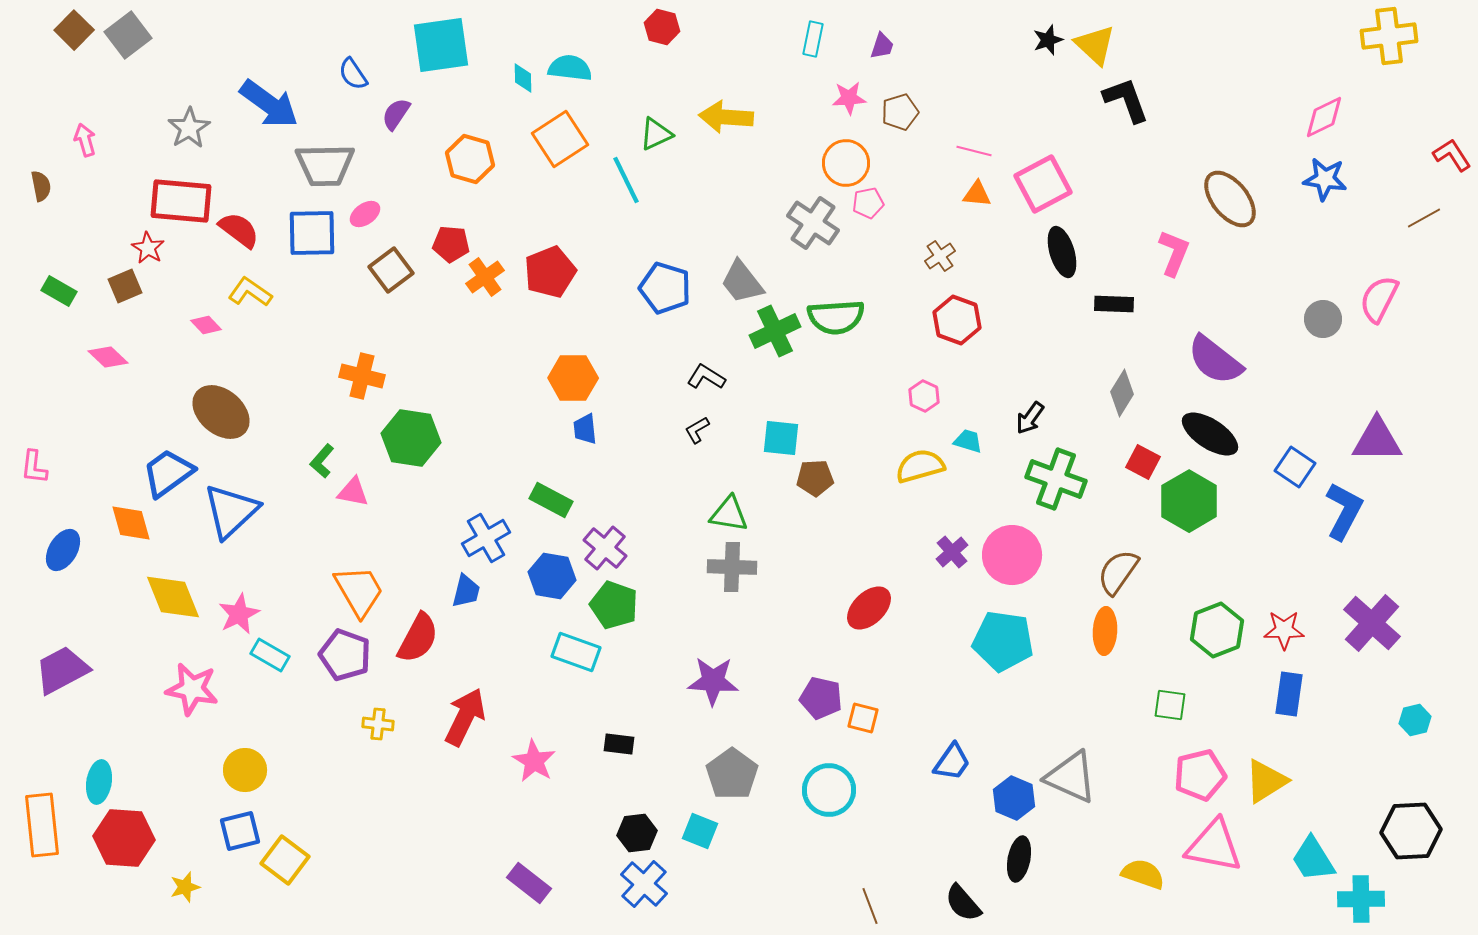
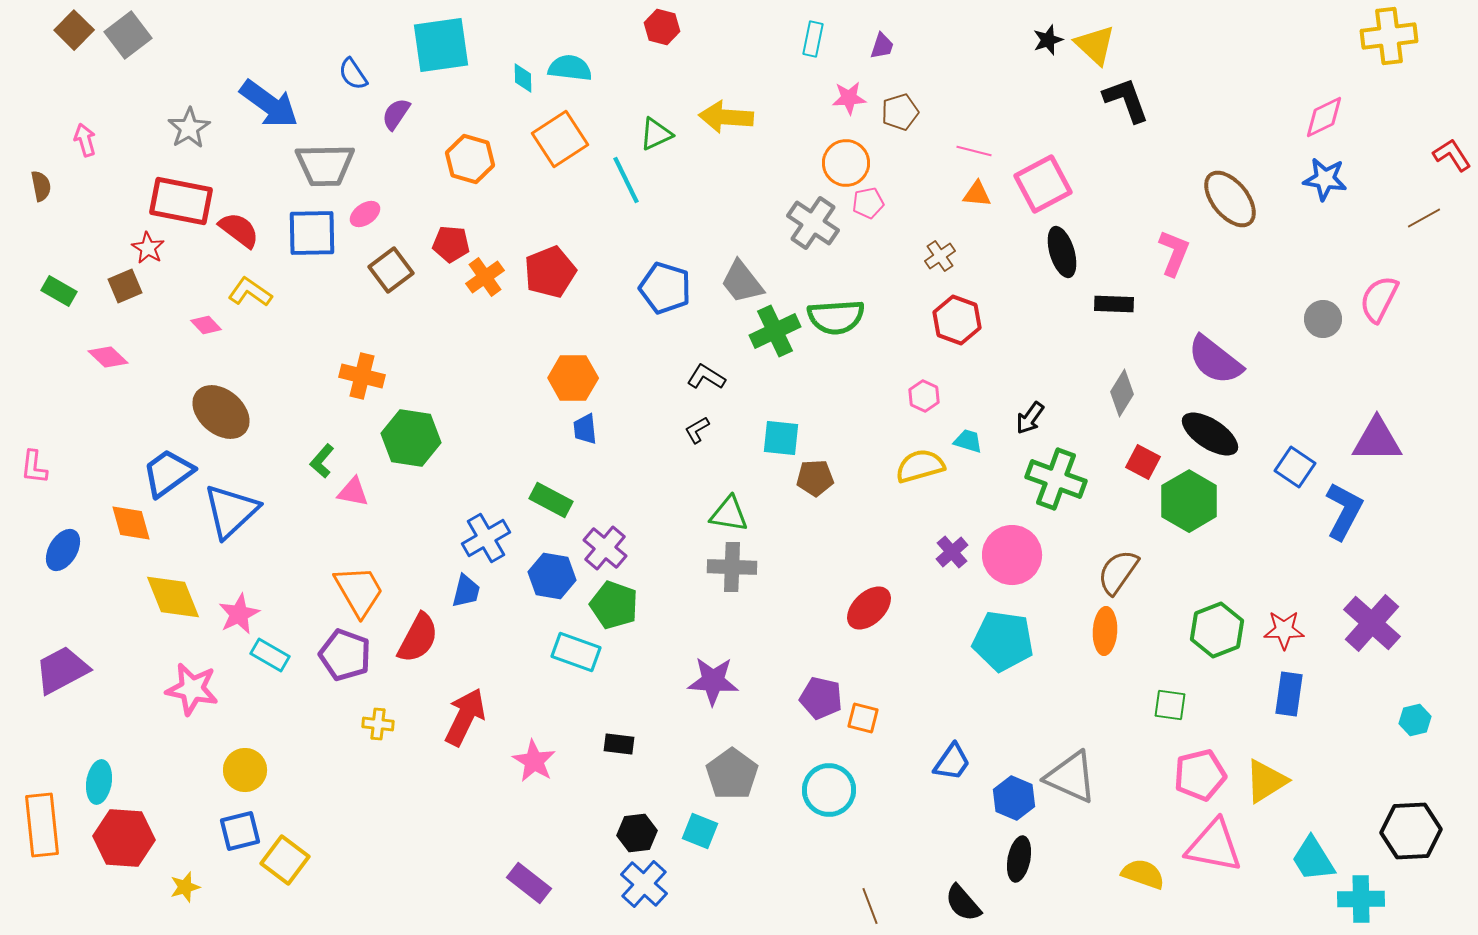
red rectangle at (181, 201): rotated 6 degrees clockwise
